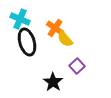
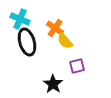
yellow semicircle: moved 2 px down
purple square: rotated 28 degrees clockwise
black star: moved 2 px down
